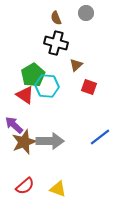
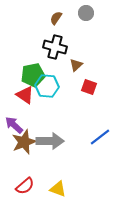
brown semicircle: rotated 56 degrees clockwise
black cross: moved 1 px left, 4 px down
green pentagon: rotated 20 degrees clockwise
